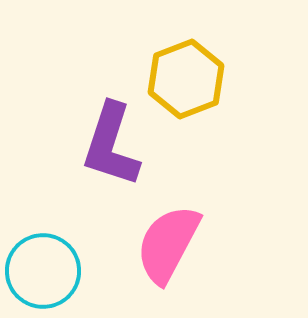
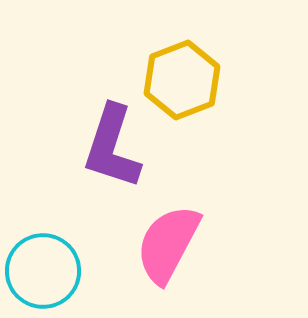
yellow hexagon: moved 4 px left, 1 px down
purple L-shape: moved 1 px right, 2 px down
